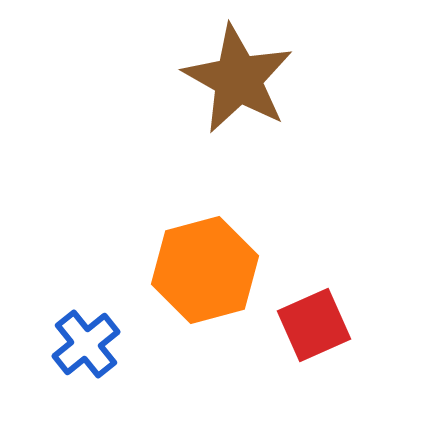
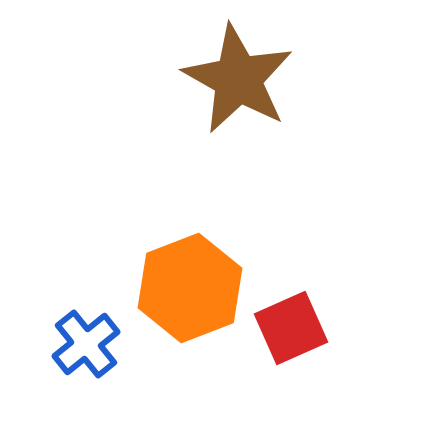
orange hexagon: moved 15 px left, 18 px down; rotated 6 degrees counterclockwise
red square: moved 23 px left, 3 px down
